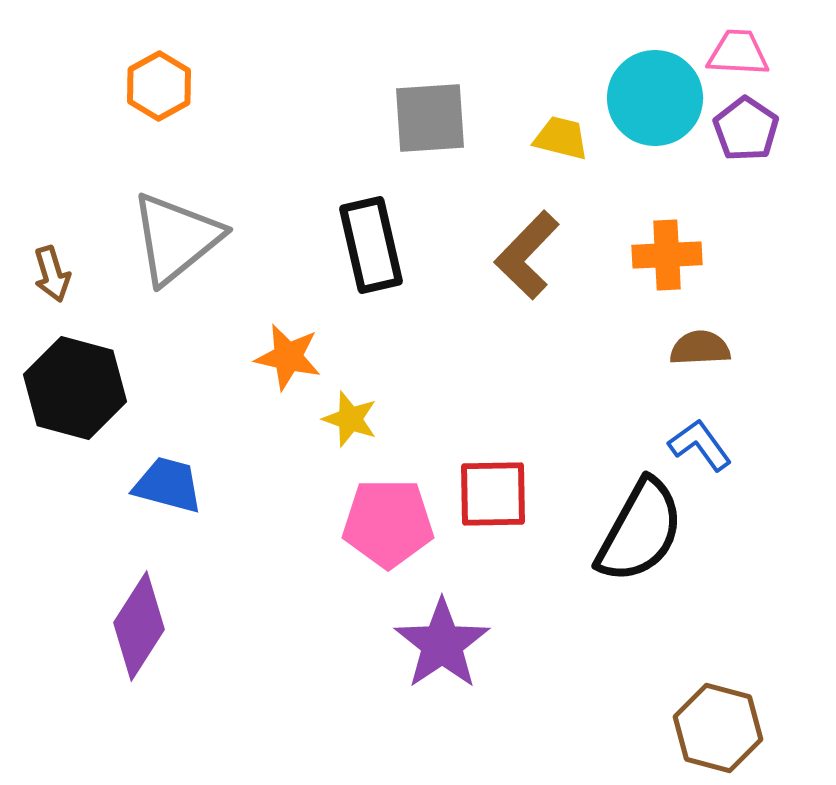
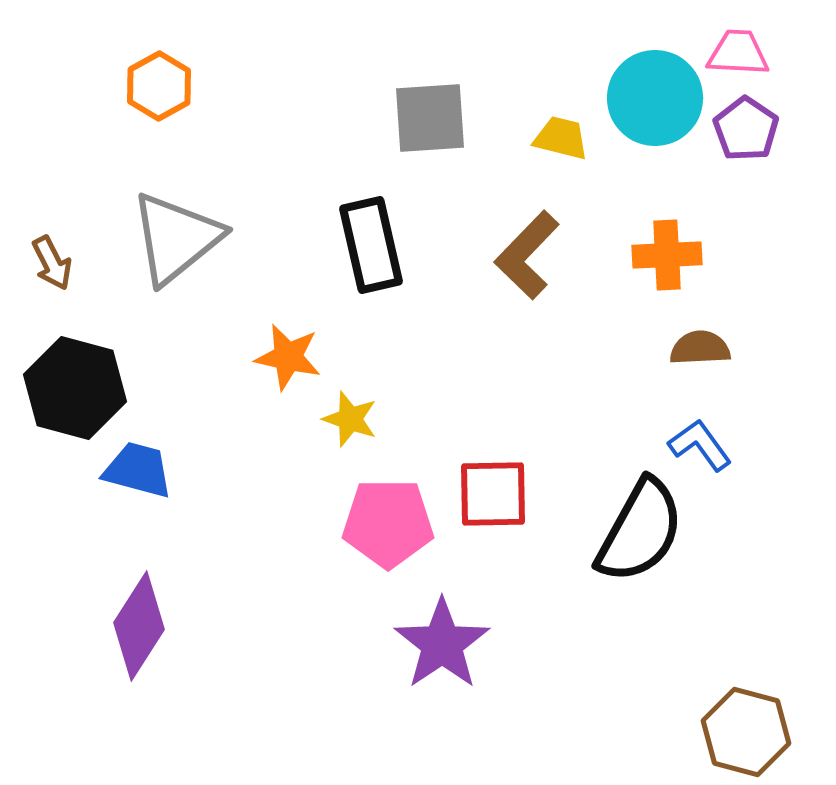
brown arrow: moved 11 px up; rotated 10 degrees counterclockwise
blue trapezoid: moved 30 px left, 15 px up
brown hexagon: moved 28 px right, 4 px down
